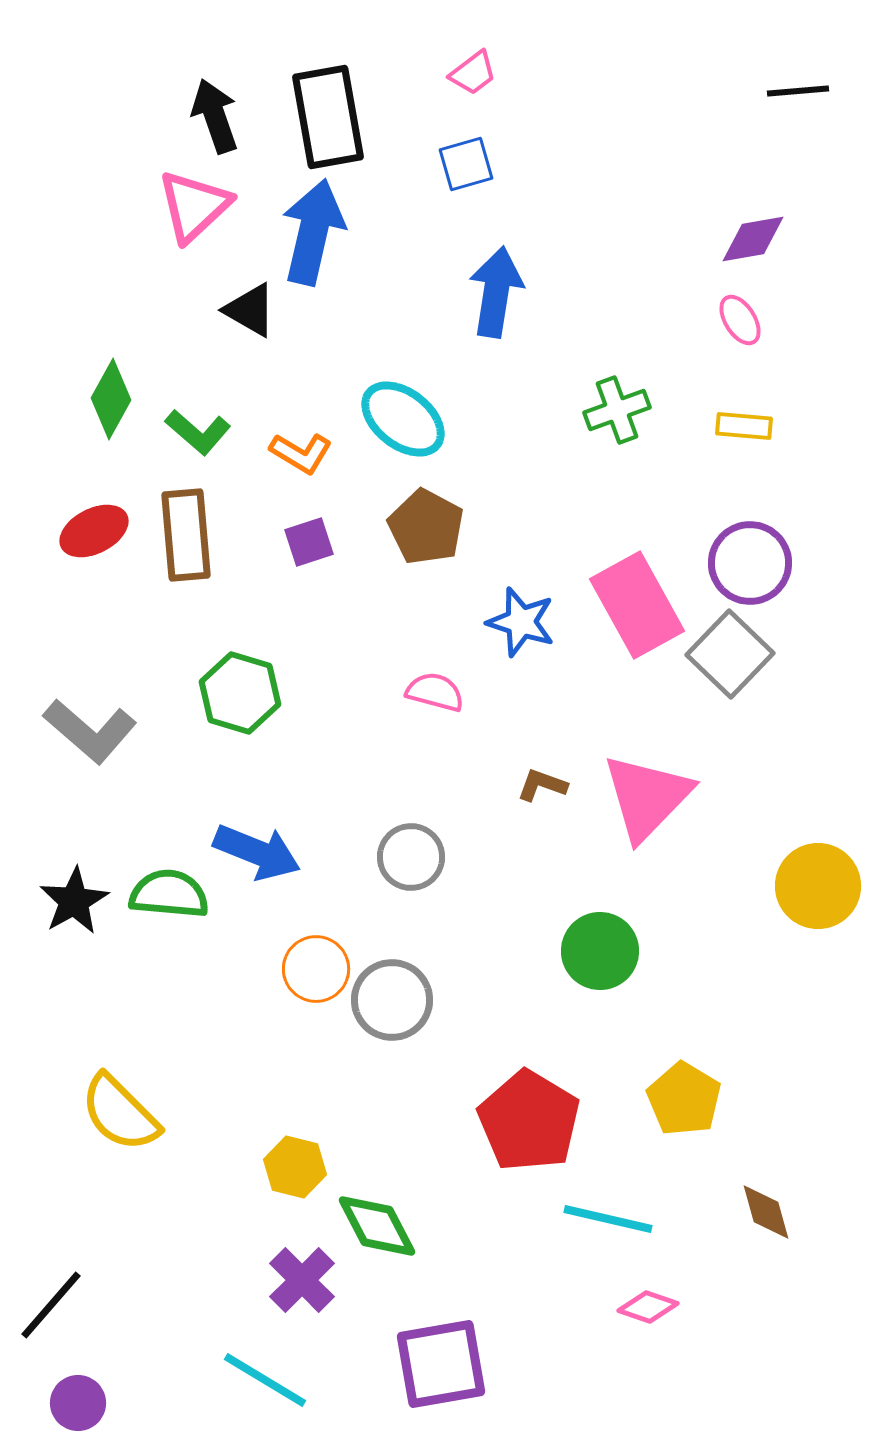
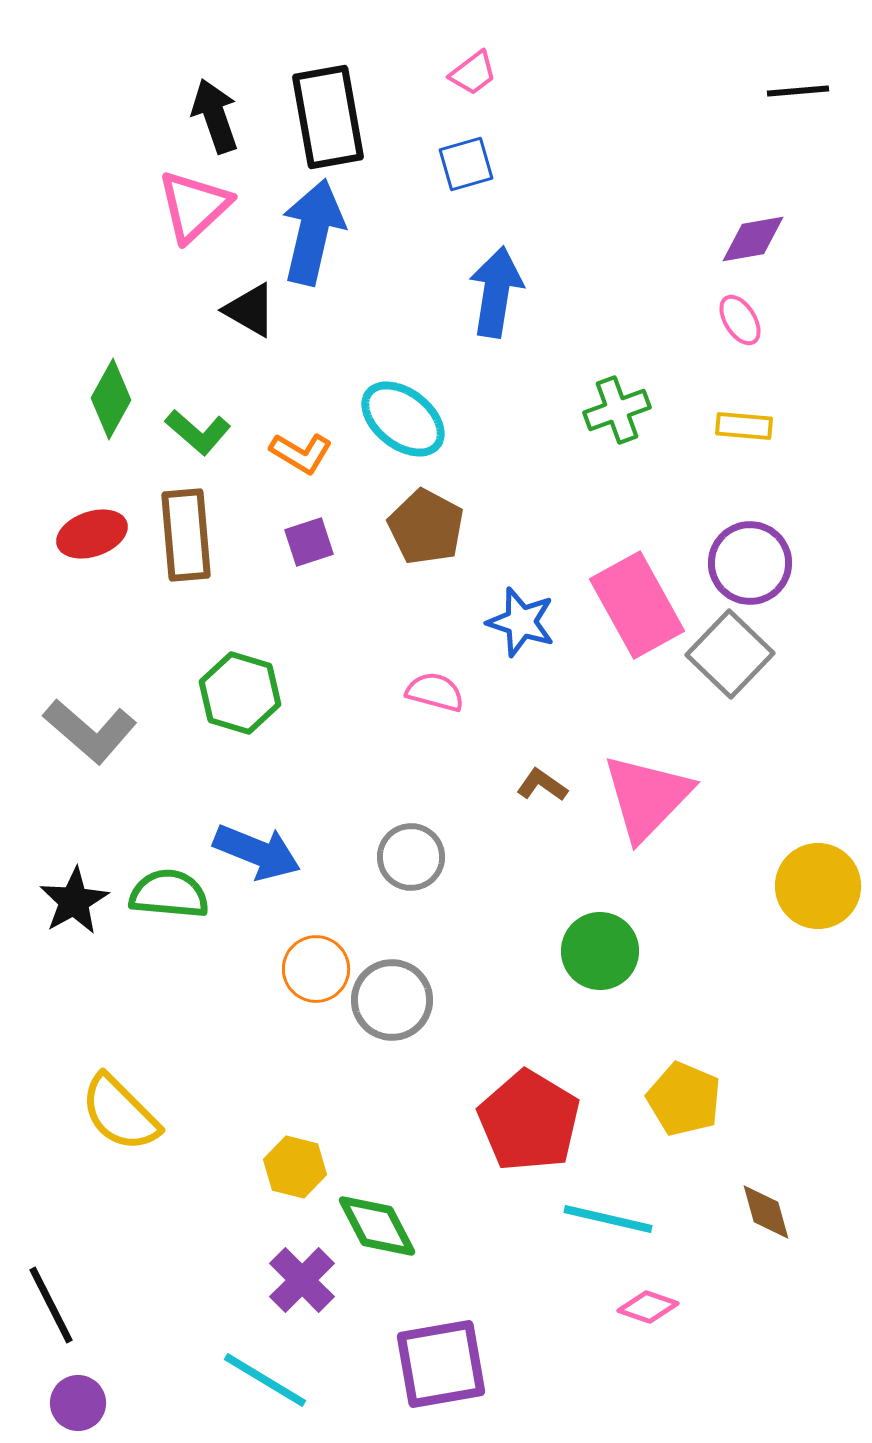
red ellipse at (94, 531): moved 2 px left, 3 px down; rotated 8 degrees clockwise
brown L-shape at (542, 785): rotated 15 degrees clockwise
yellow pentagon at (684, 1099): rotated 8 degrees counterclockwise
black line at (51, 1305): rotated 68 degrees counterclockwise
